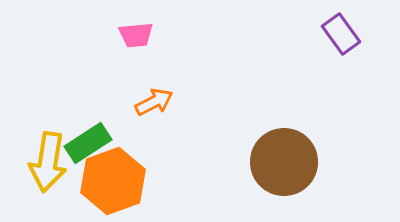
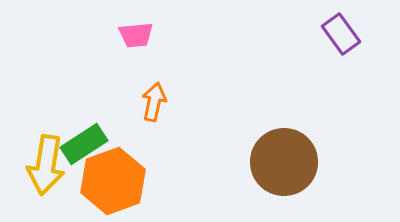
orange arrow: rotated 51 degrees counterclockwise
green rectangle: moved 4 px left, 1 px down
yellow arrow: moved 2 px left, 3 px down
